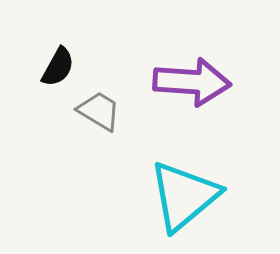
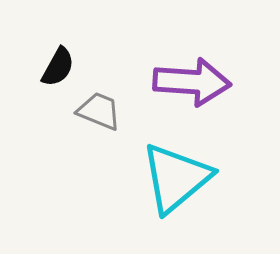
gray trapezoid: rotated 9 degrees counterclockwise
cyan triangle: moved 8 px left, 18 px up
